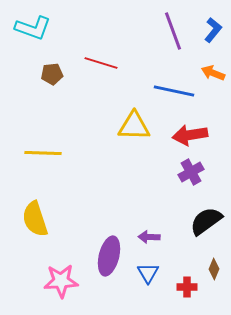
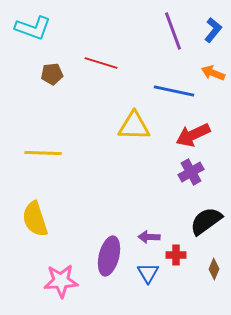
red arrow: moved 3 px right; rotated 16 degrees counterclockwise
red cross: moved 11 px left, 32 px up
